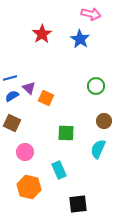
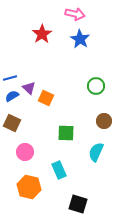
pink arrow: moved 16 px left
cyan semicircle: moved 2 px left, 3 px down
black square: rotated 24 degrees clockwise
